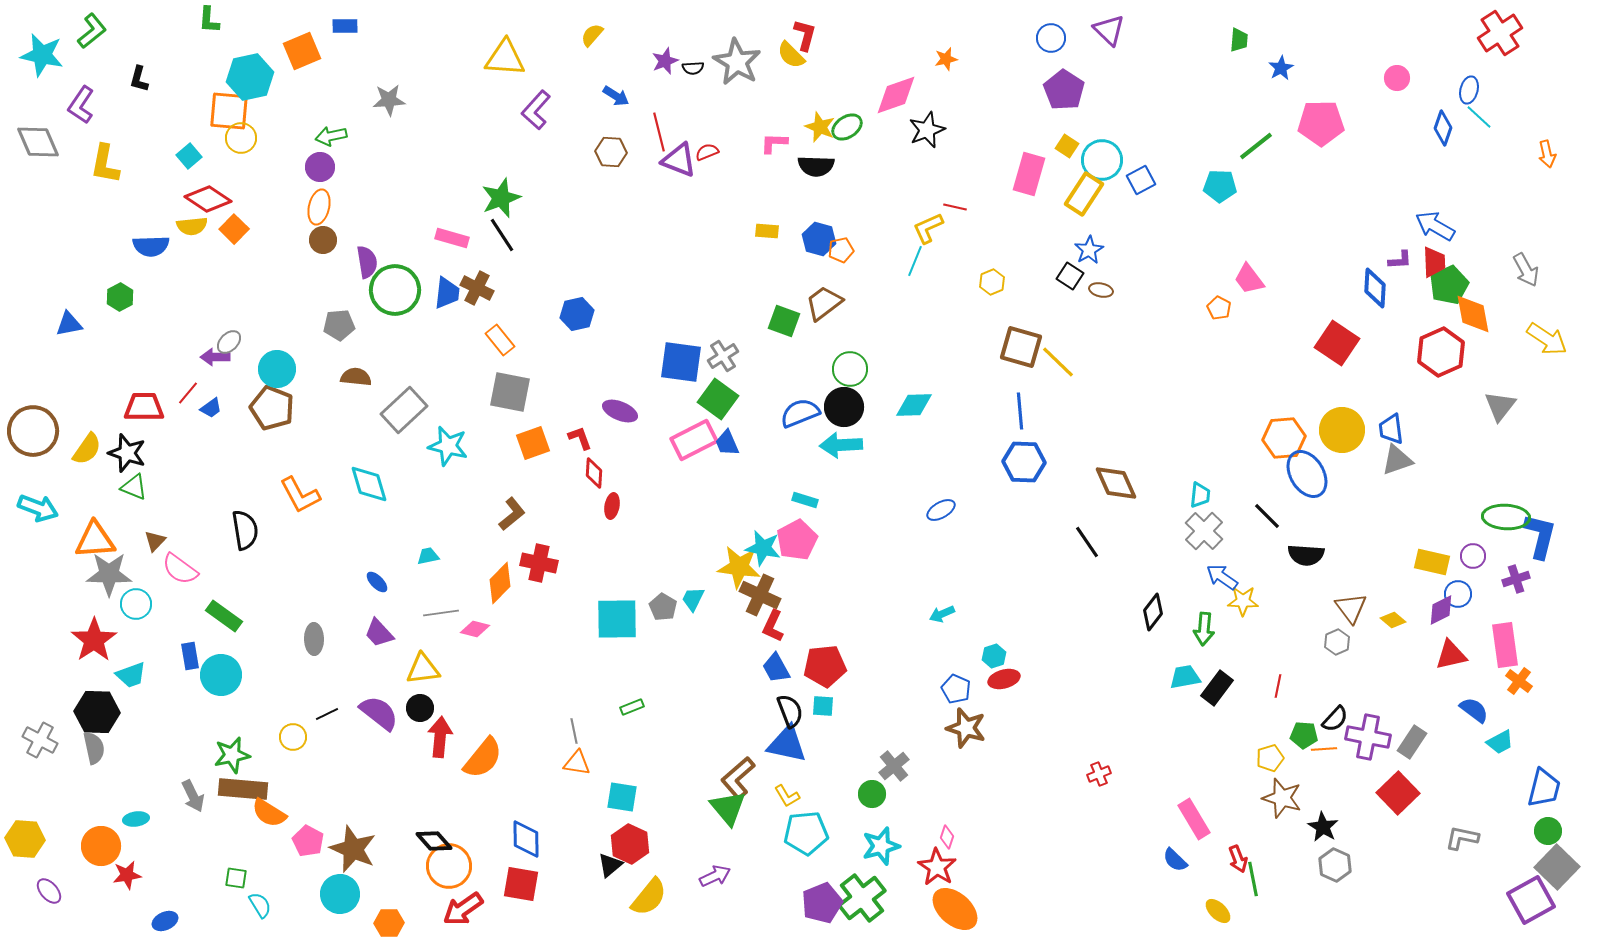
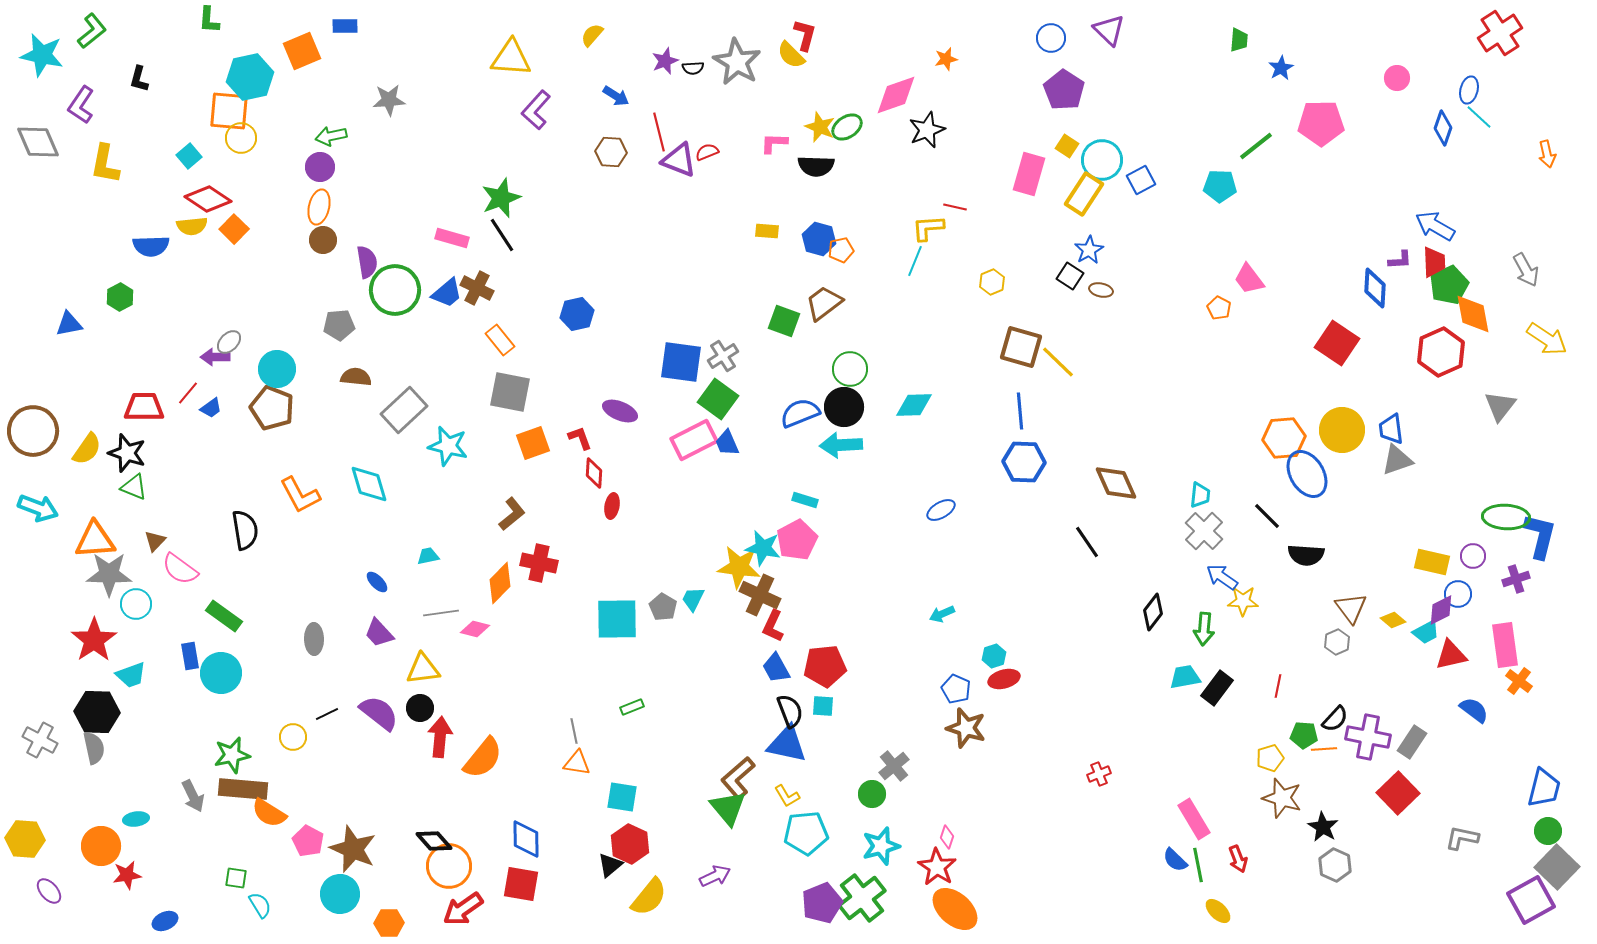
yellow triangle at (505, 58): moved 6 px right
yellow L-shape at (928, 228): rotated 20 degrees clockwise
blue trapezoid at (447, 293): rotated 44 degrees clockwise
cyan circle at (221, 675): moved 2 px up
cyan trapezoid at (1500, 742): moved 74 px left, 110 px up
green line at (1253, 879): moved 55 px left, 14 px up
